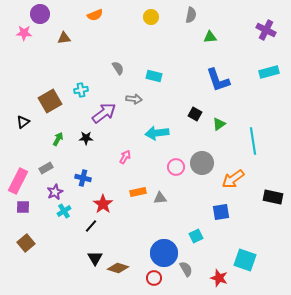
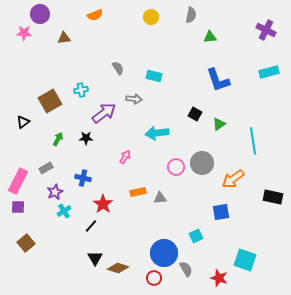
purple square at (23, 207): moved 5 px left
